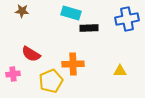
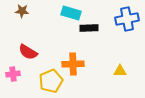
red semicircle: moved 3 px left, 2 px up
